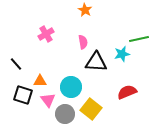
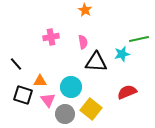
pink cross: moved 5 px right, 3 px down; rotated 21 degrees clockwise
